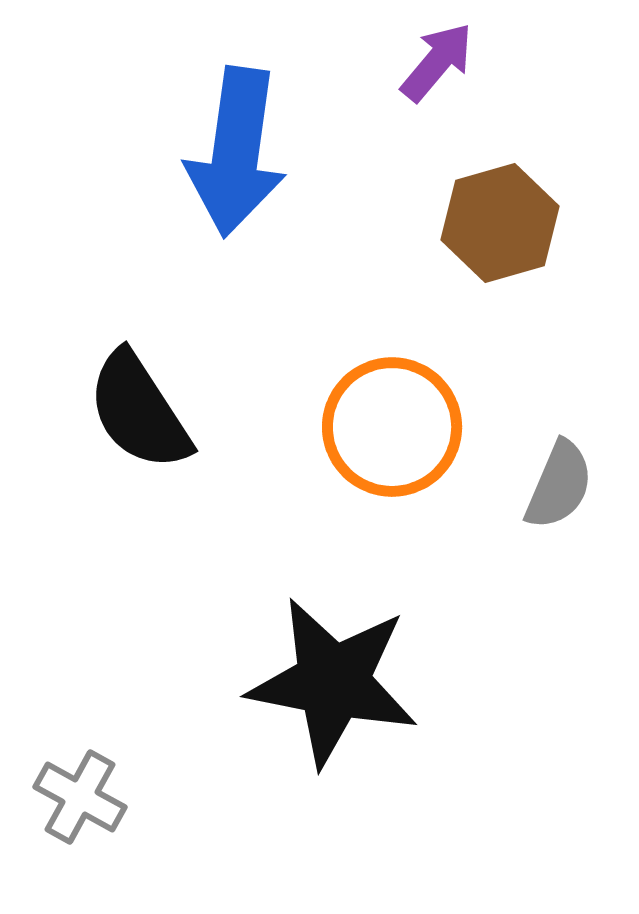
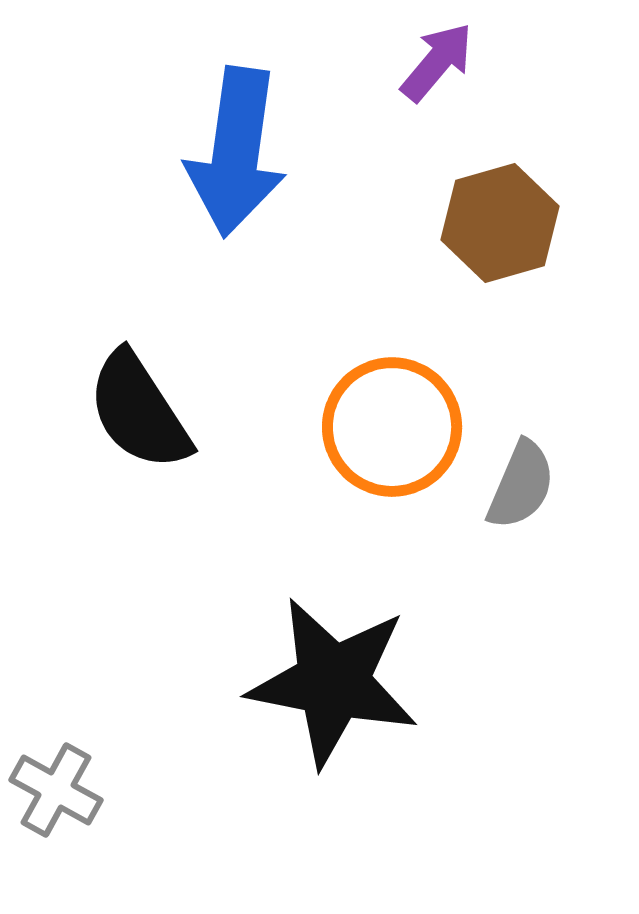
gray semicircle: moved 38 px left
gray cross: moved 24 px left, 7 px up
